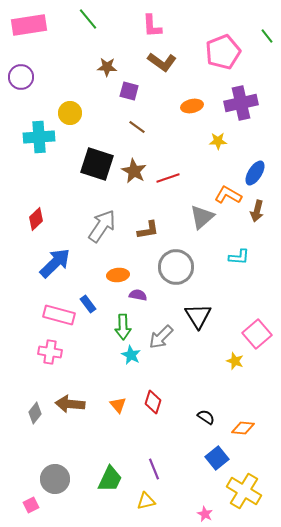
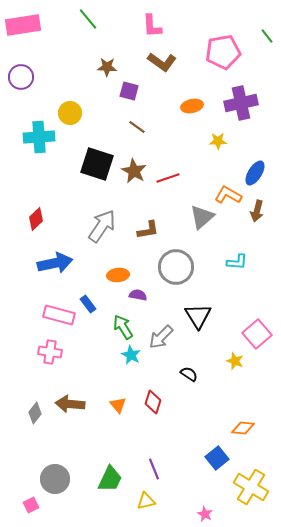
pink rectangle at (29, 25): moved 6 px left
pink pentagon at (223, 52): rotated 12 degrees clockwise
cyan L-shape at (239, 257): moved 2 px left, 5 px down
blue arrow at (55, 263): rotated 32 degrees clockwise
green arrow at (123, 327): rotated 150 degrees clockwise
black semicircle at (206, 417): moved 17 px left, 43 px up
yellow cross at (244, 491): moved 7 px right, 4 px up
